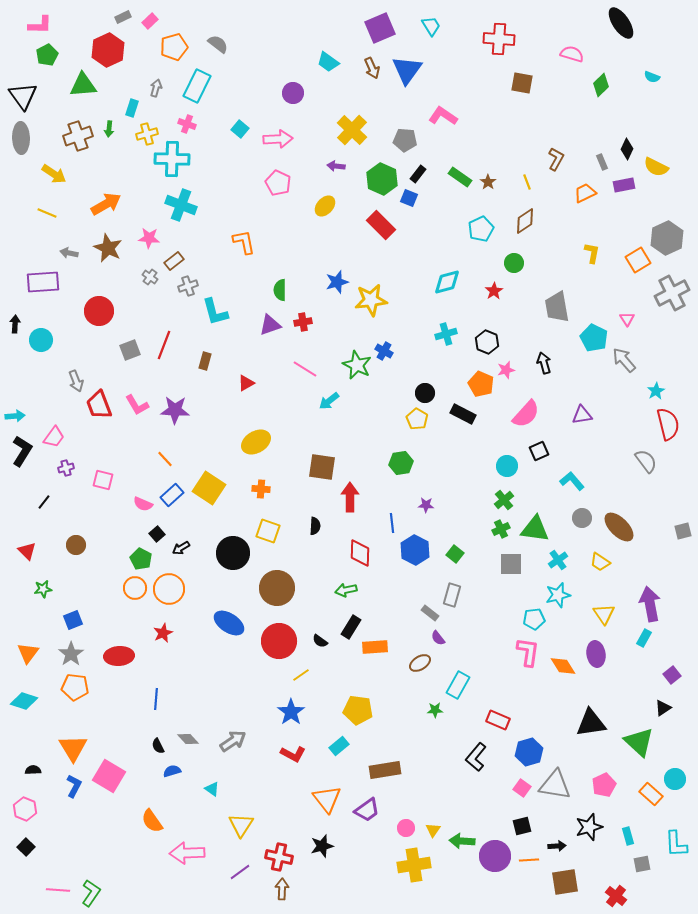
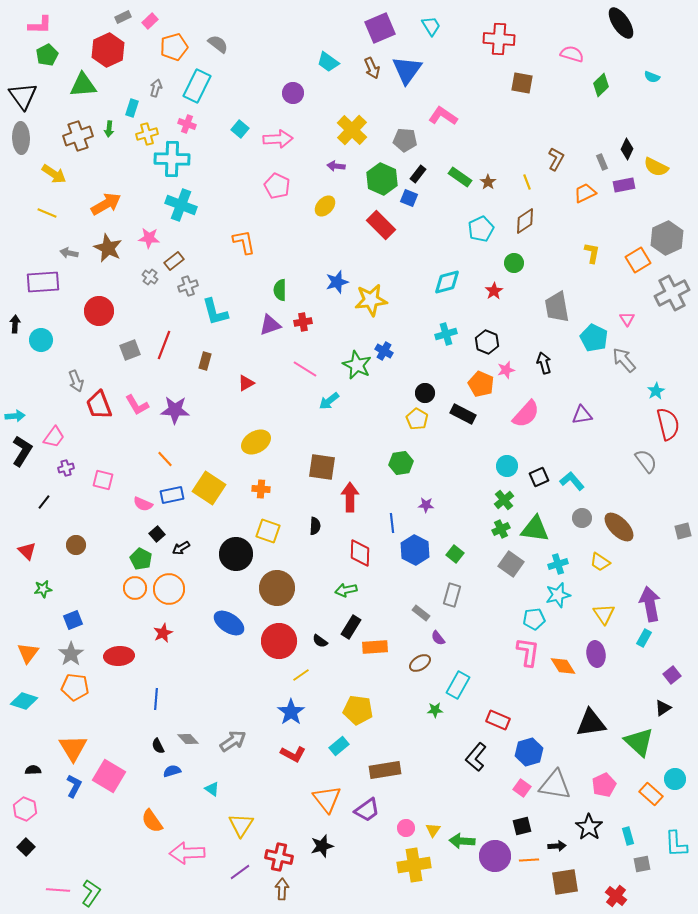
pink pentagon at (278, 183): moved 1 px left, 3 px down
black square at (539, 451): moved 26 px down
blue rectangle at (172, 495): rotated 30 degrees clockwise
black circle at (233, 553): moved 3 px right, 1 px down
cyan cross at (558, 560): moved 4 px down; rotated 18 degrees clockwise
gray square at (511, 564): rotated 35 degrees clockwise
gray rectangle at (430, 613): moved 9 px left
black star at (589, 827): rotated 20 degrees counterclockwise
